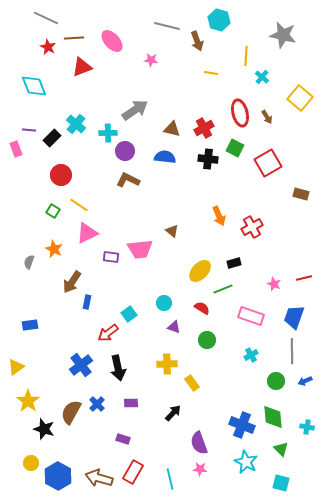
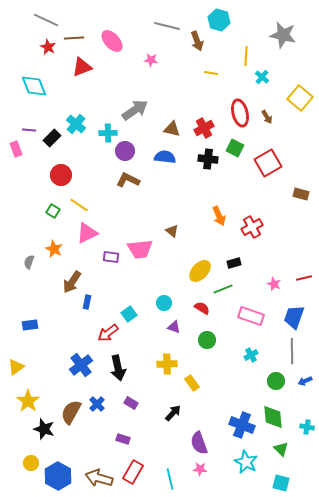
gray line at (46, 18): moved 2 px down
purple rectangle at (131, 403): rotated 32 degrees clockwise
